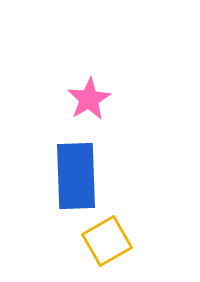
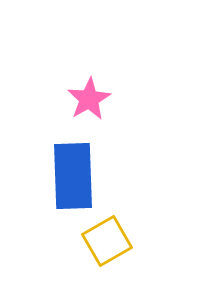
blue rectangle: moved 3 px left
